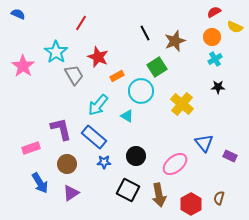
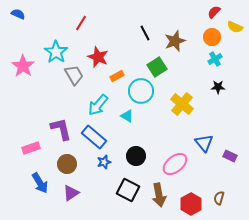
red semicircle: rotated 16 degrees counterclockwise
blue star: rotated 16 degrees counterclockwise
